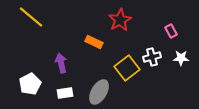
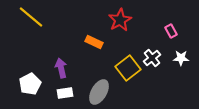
white cross: moved 1 px down; rotated 24 degrees counterclockwise
purple arrow: moved 5 px down
yellow square: moved 1 px right
